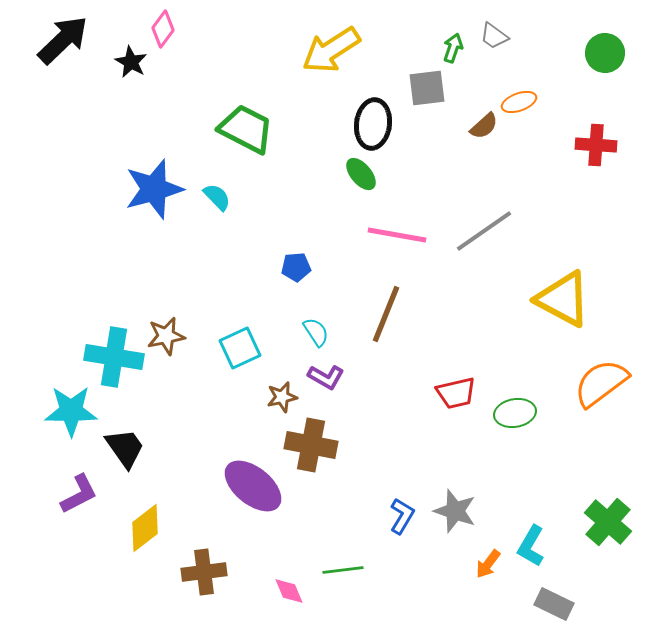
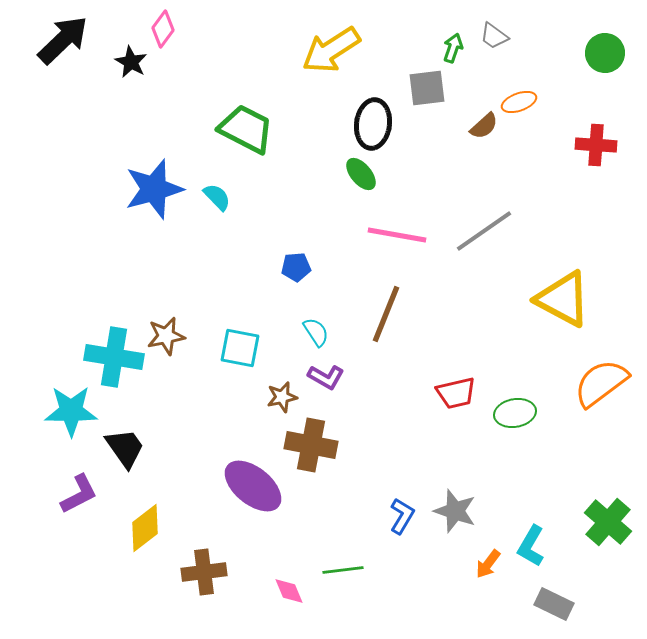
cyan square at (240, 348): rotated 36 degrees clockwise
